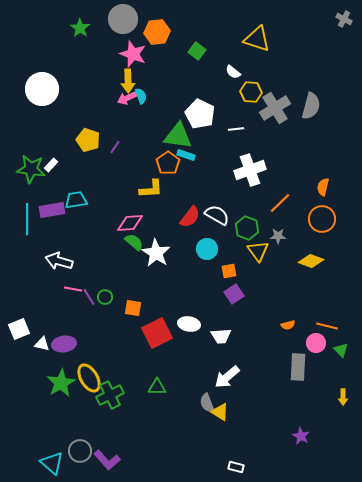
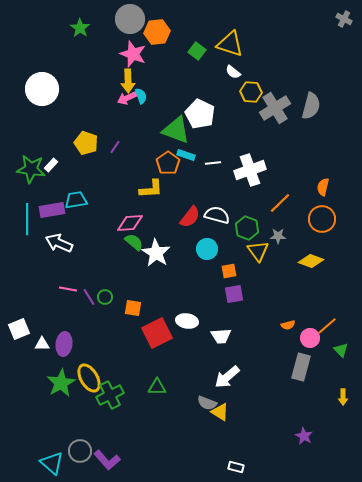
gray circle at (123, 19): moved 7 px right
yellow triangle at (257, 39): moved 27 px left, 5 px down
white line at (236, 129): moved 23 px left, 34 px down
green triangle at (178, 136): moved 2 px left, 6 px up; rotated 12 degrees clockwise
yellow pentagon at (88, 140): moved 2 px left, 3 px down
white semicircle at (217, 215): rotated 15 degrees counterclockwise
white arrow at (59, 261): moved 18 px up; rotated 8 degrees clockwise
pink line at (73, 289): moved 5 px left
purple square at (234, 294): rotated 24 degrees clockwise
white ellipse at (189, 324): moved 2 px left, 3 px up
orange line at (327, 326): rotated 55 degrees counterclockwise
pink circle at (316, 343): moved 6 px left, 5 px up
white triangle at (42, 344): rotated 14 degrees counterclockwise
purple ellipse at (64, 344): rotated 75 degrees counterclockwise
gray rectangle at (298, 367): moved 3 px right; rotated 12 degrees clockwise
gray semicircle at (207, 403): rotated 48 degrees counterclockwise
purple star at (301, 436): moved 3 px right
